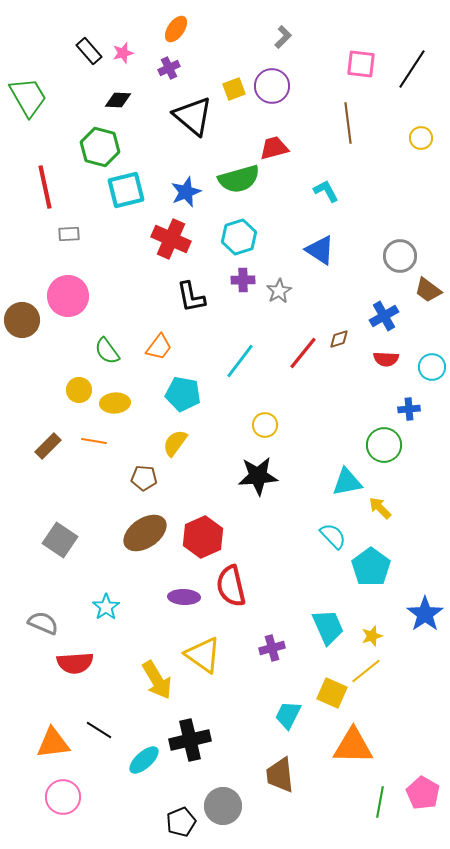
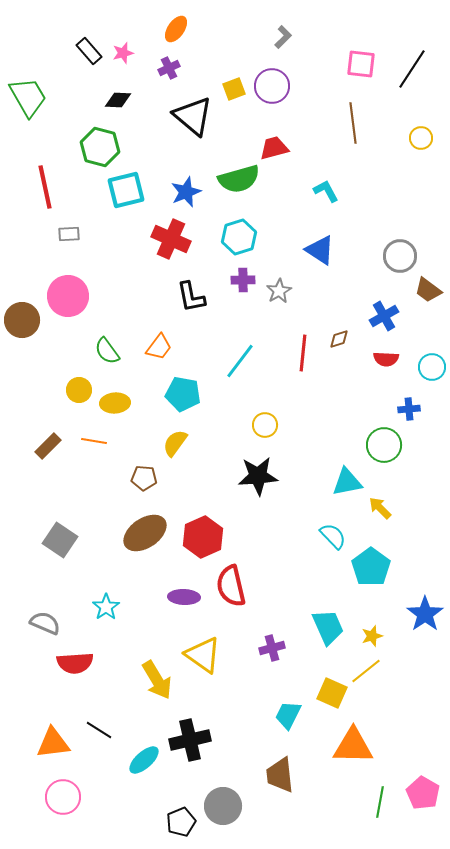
brown line at (348, 123): moved 5 px right
red line at (303, 353): rotated 33 degrees counterclockwise
gray semicircle at (43, 623): moved 2 px right
